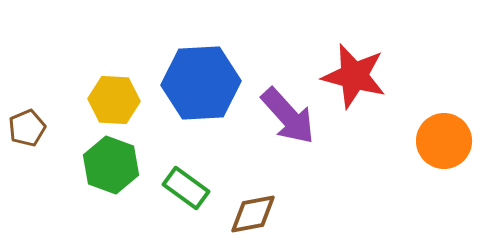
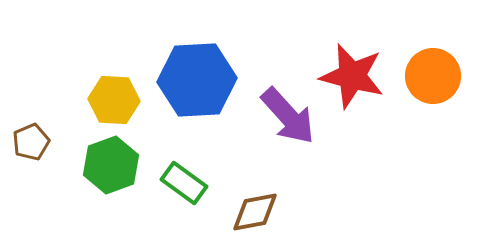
red star: moved 2 px left
blue hexagon: moved 4 px left, 3 px up
brown pentagon: moved 4 px right, 14 px down
orange circle: moved 11 px left, 65 px up
green hexagon: rotated 20 degrees clockwise
green rectangle: moved 2 px left, 5 px up
brown diamond: moved 2 px right, 2 px up
